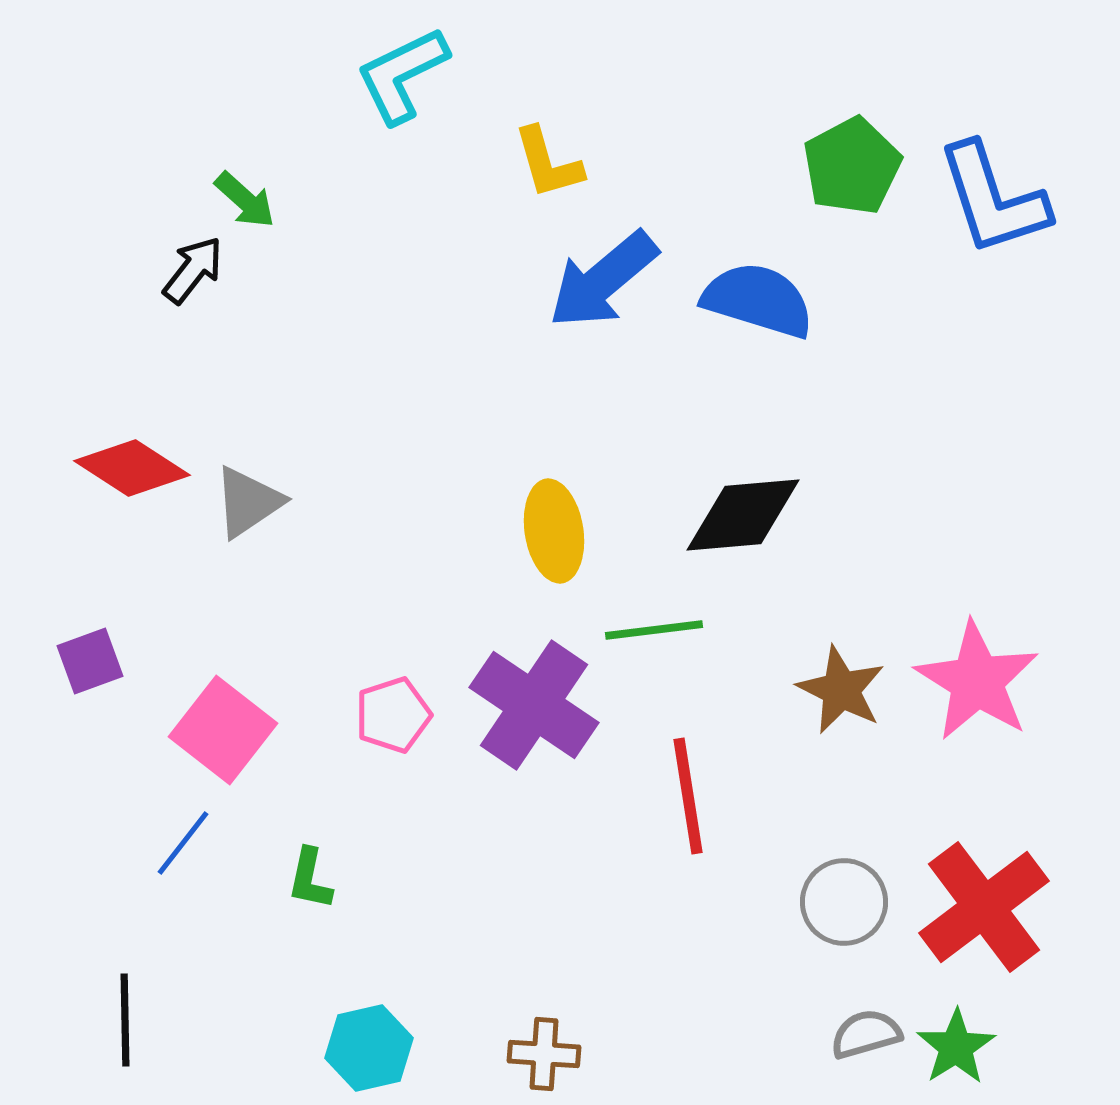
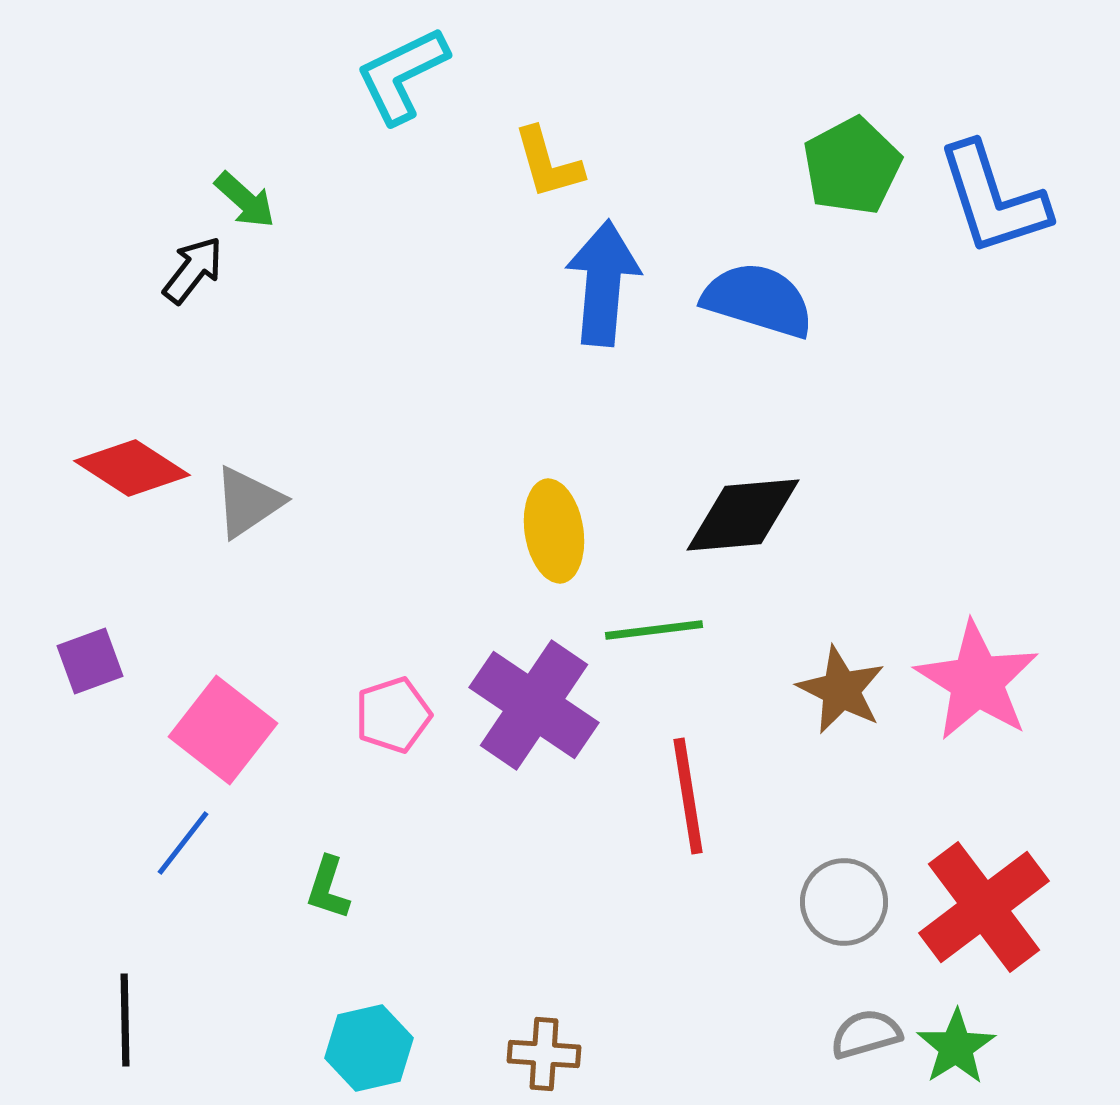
blue arrow: moved 3 px down; rotated 135 degrees clockwise
green L-shape: moved 18 px right, 9 px down; rotated 6 degrees clockwise
